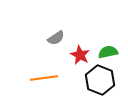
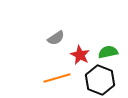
orange line: moved 13 px right; rotated 8 degrees counterclockwise
